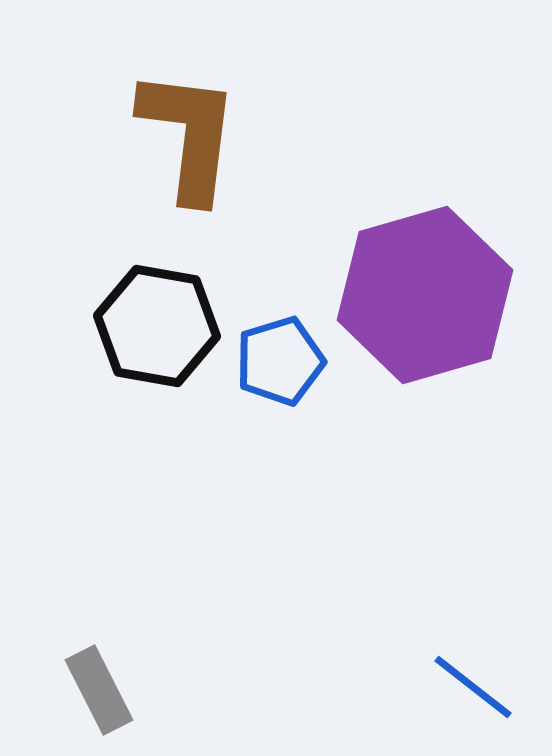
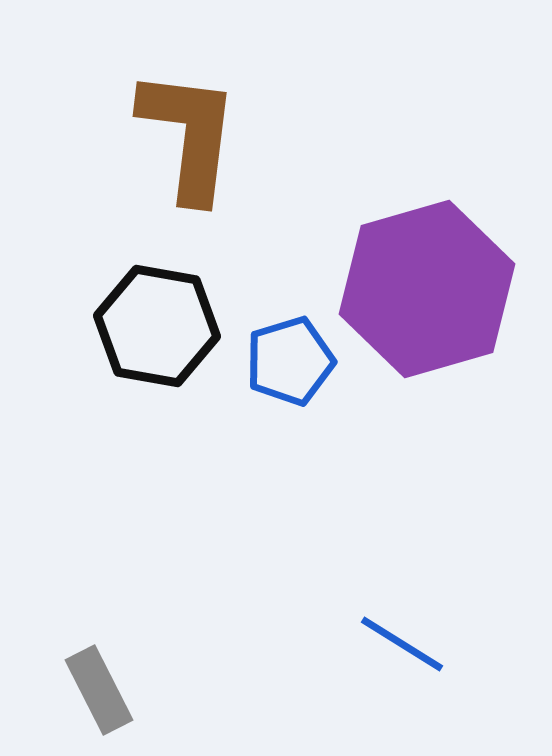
purple hexagon: moved 2 px right, 6 px up
blue pentagon: moved 10 px right
blue line: moved 71 px left, 43 px up; rotated 6 degrees counterclockwise
